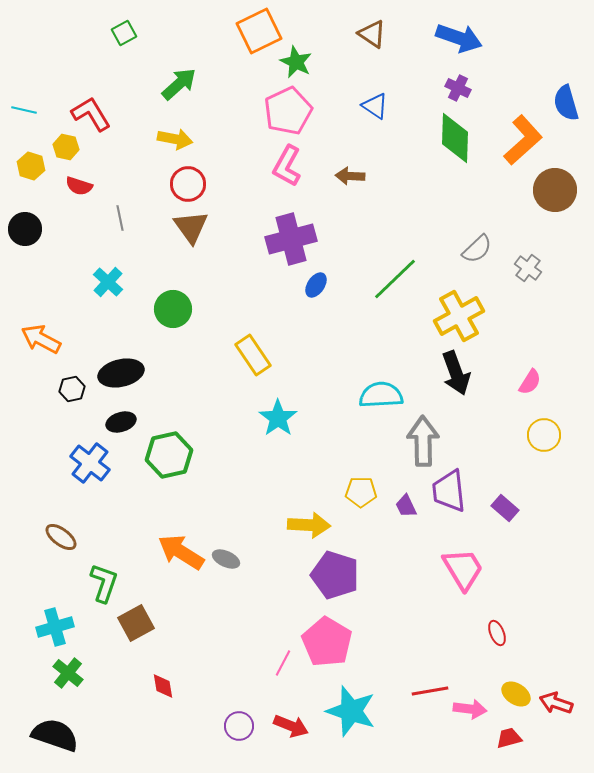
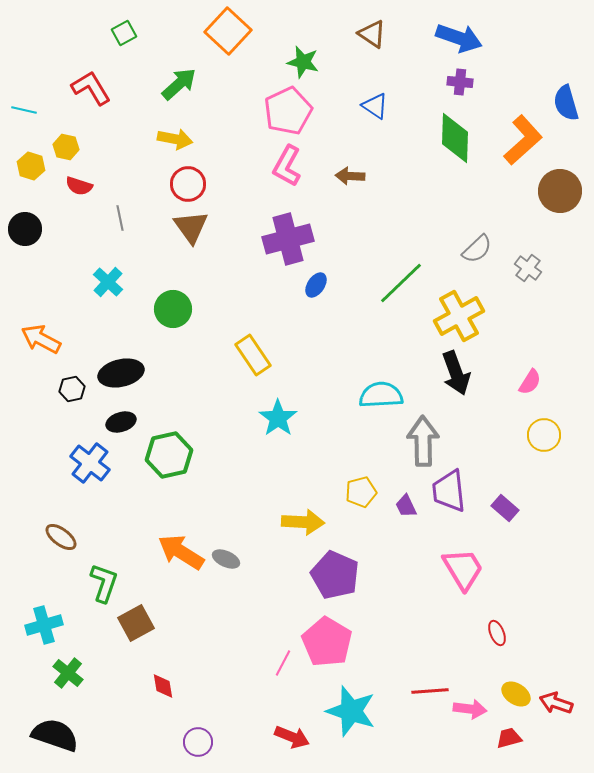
orange square at (259, 31): moved 31 px left; rotated 21 degrees counterclockwise
green star at (296, 62): moved 7 px right; rotated 12 degrees counterclockwise
purple cross at (458, 88): moved 2 px right, 6 px up; rotated 20 degrees counterclockwise
red L-shape at (91, 114): moved 26 px up
brown circle at (555, 190): moved 5 px right, 1 px down
purple cross at (291, 239): moved 3 px left
green line at (395, 279): moved 6 px right, 4 px down
yellow pentagon at (361, 492): rotated 16 degrees counterclockwise
yellow arrow at (309, 525): moved 6 px left, 3 px up
purple pentagon at (335, 575): rotated 6 degrees clockwise
cyan cross at (55, 627): moved 11 px left, 2 px up
red line at (430, 691): rotated 6 degrees clockwise
purple circle at (239, 726): moved 41 px left, 16 px down
red arrow at (291, 726): moved 1 px right, 11 px down
